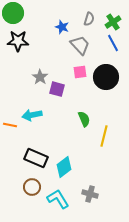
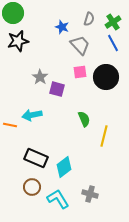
black star: rotated 15 degrees counterclockwise
